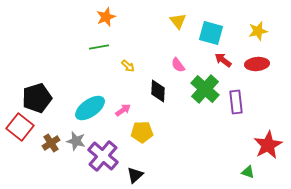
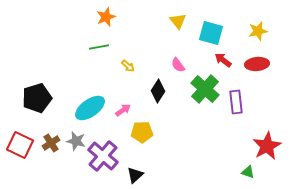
black diamond: rotated 30 degrees clockwise
red square: moved 18 px down; rotated 12 degrees counterclockwise
red star: moved 1 px left, 1 px down
